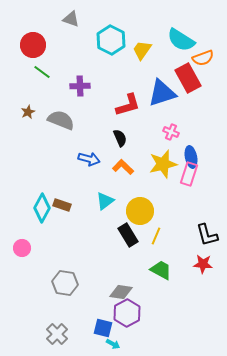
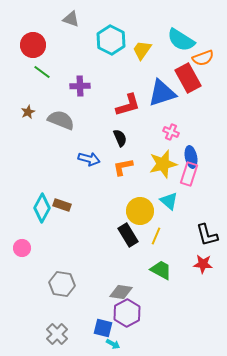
orange L-shape: rotated 55 degrees counterclockwise
cyan triangle: moved 64 px right; rotated 42 degrees counterclockwise
gray hexagon: moved 3 px left, 1 px down
